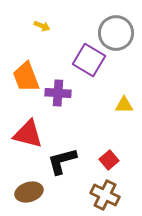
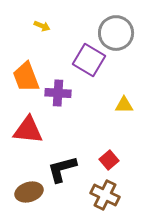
red triangle: moved 4 px up; rotated 8 degrees counterclockwise
black L-shape: moved 8 px down
